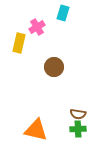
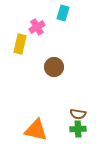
yellow rectangle: moved 1 px right, 1 px down
